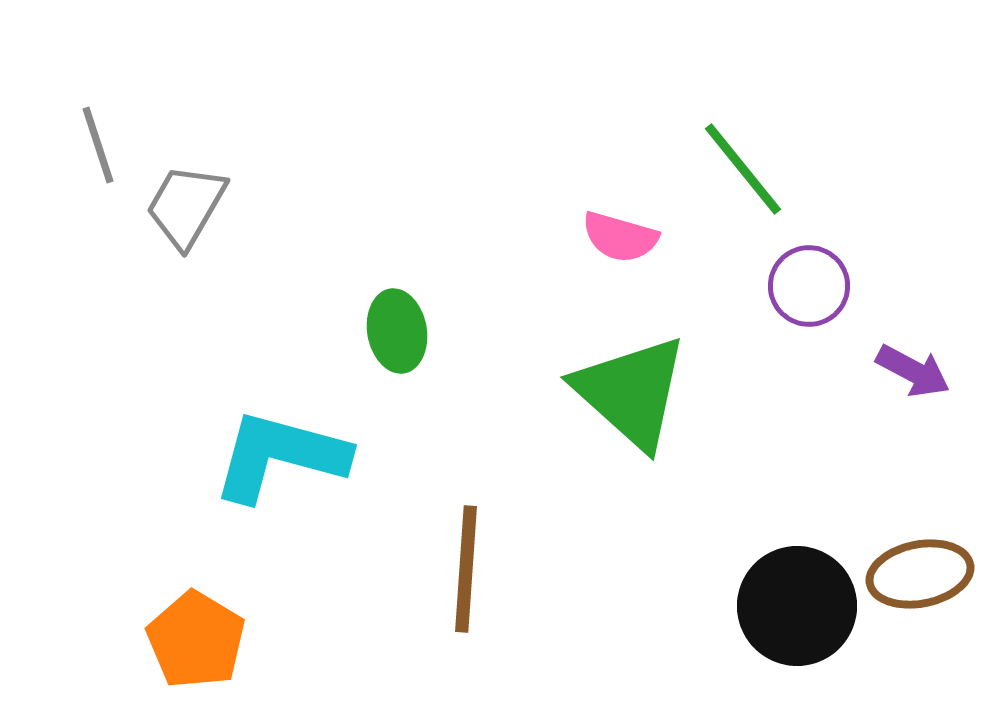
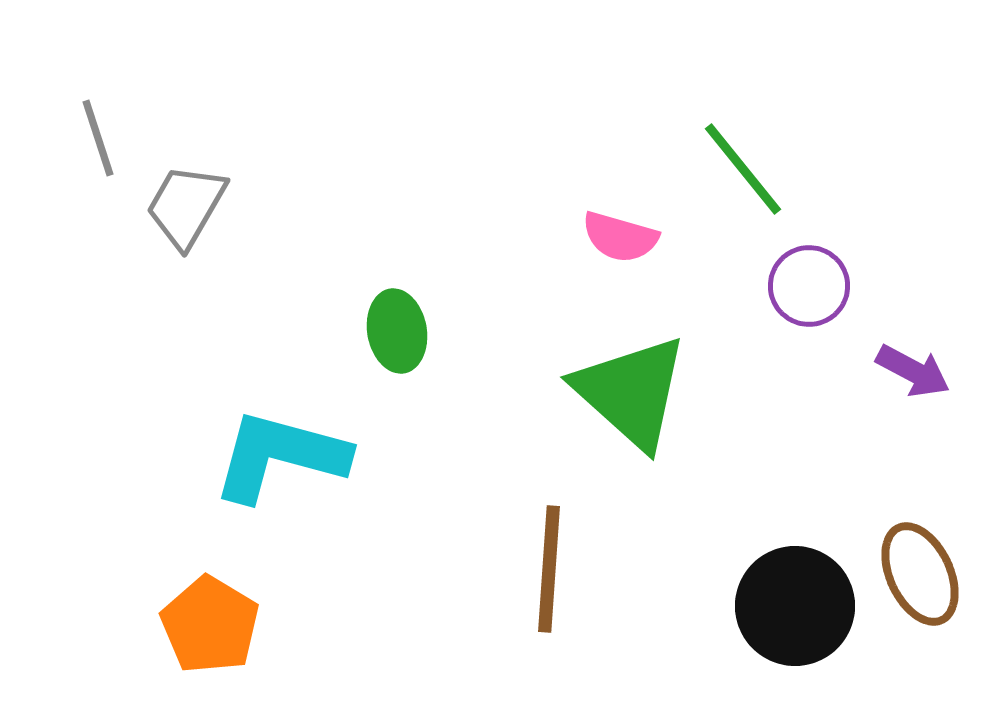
gray line: moved 7 px up
brown line: moved 83 px right
brown ellipse: rotated 76 degrees clockwise
black circle: moved 2 px left
orange pentagon: moved 14 px right, 15 px up
